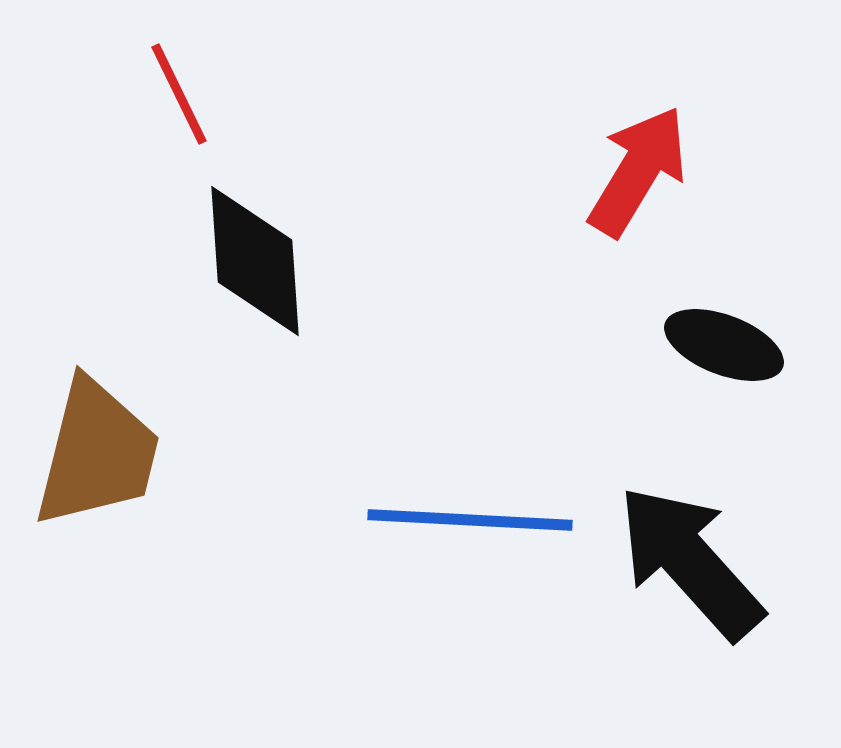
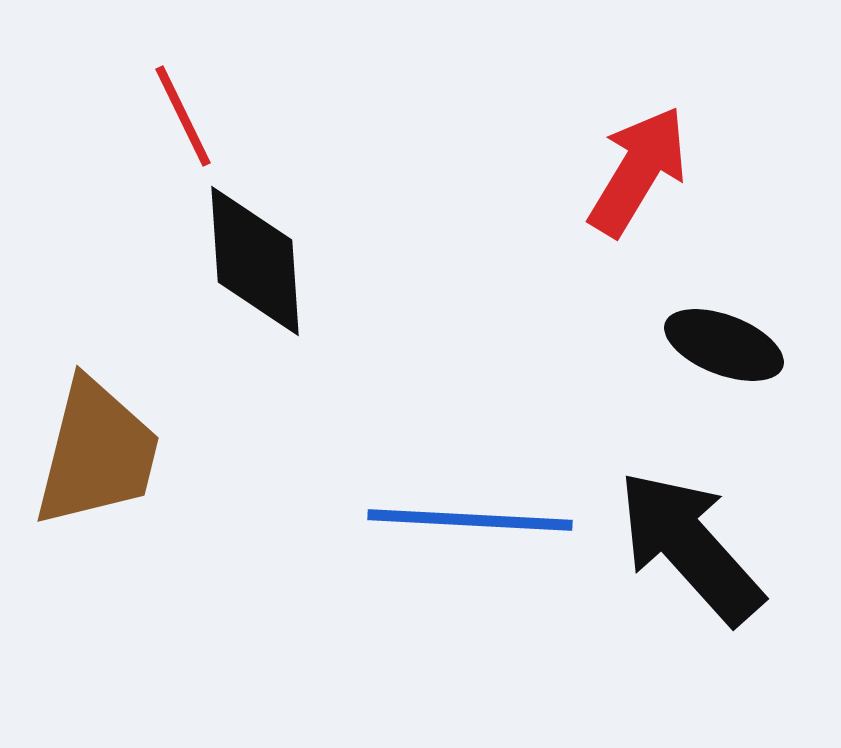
red line: moved 4 px right, 22 px down
black arrow: moved 15 px up
